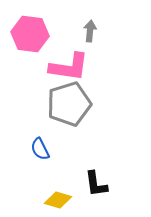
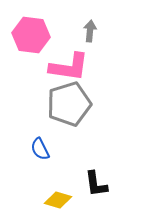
pink hexagon: moved 1 px right, 1 px down
